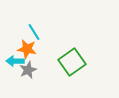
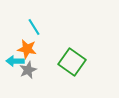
cyan line: moved 5 px up
green square: rotated 20 degrees counterclockwise
